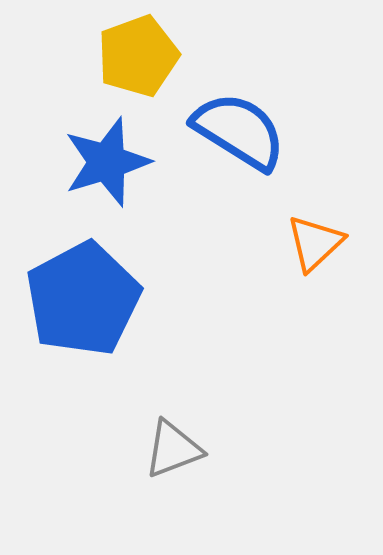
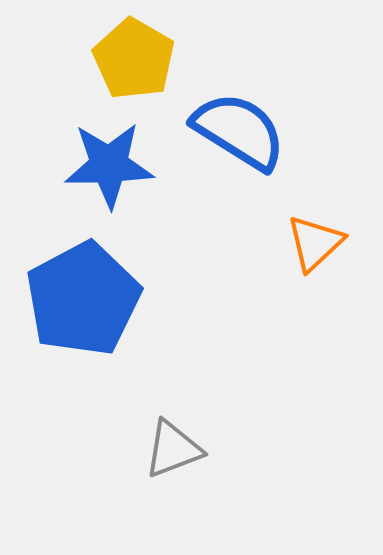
yellow pentagon: moved 4 px left, 3 px down; rotated 22 degrees counterclockwise
blue star: moved 2 px right, 3 px down; rotated 16 degrees clockwise
